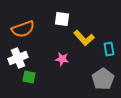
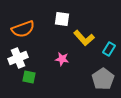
cyan rectangle: rotated 40 degrees clockwise
